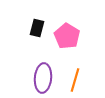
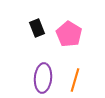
black rectangle: rotated 36 degrees counterclockwise
pink pentagon: moved 2 px right, 2 px up
